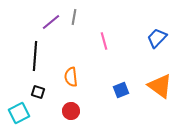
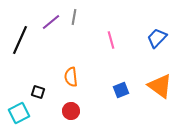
pink line: moved 7 px right, 1 px up
black line: moved 15 px left, 16 px up; rotated 20 degrees clockwise
